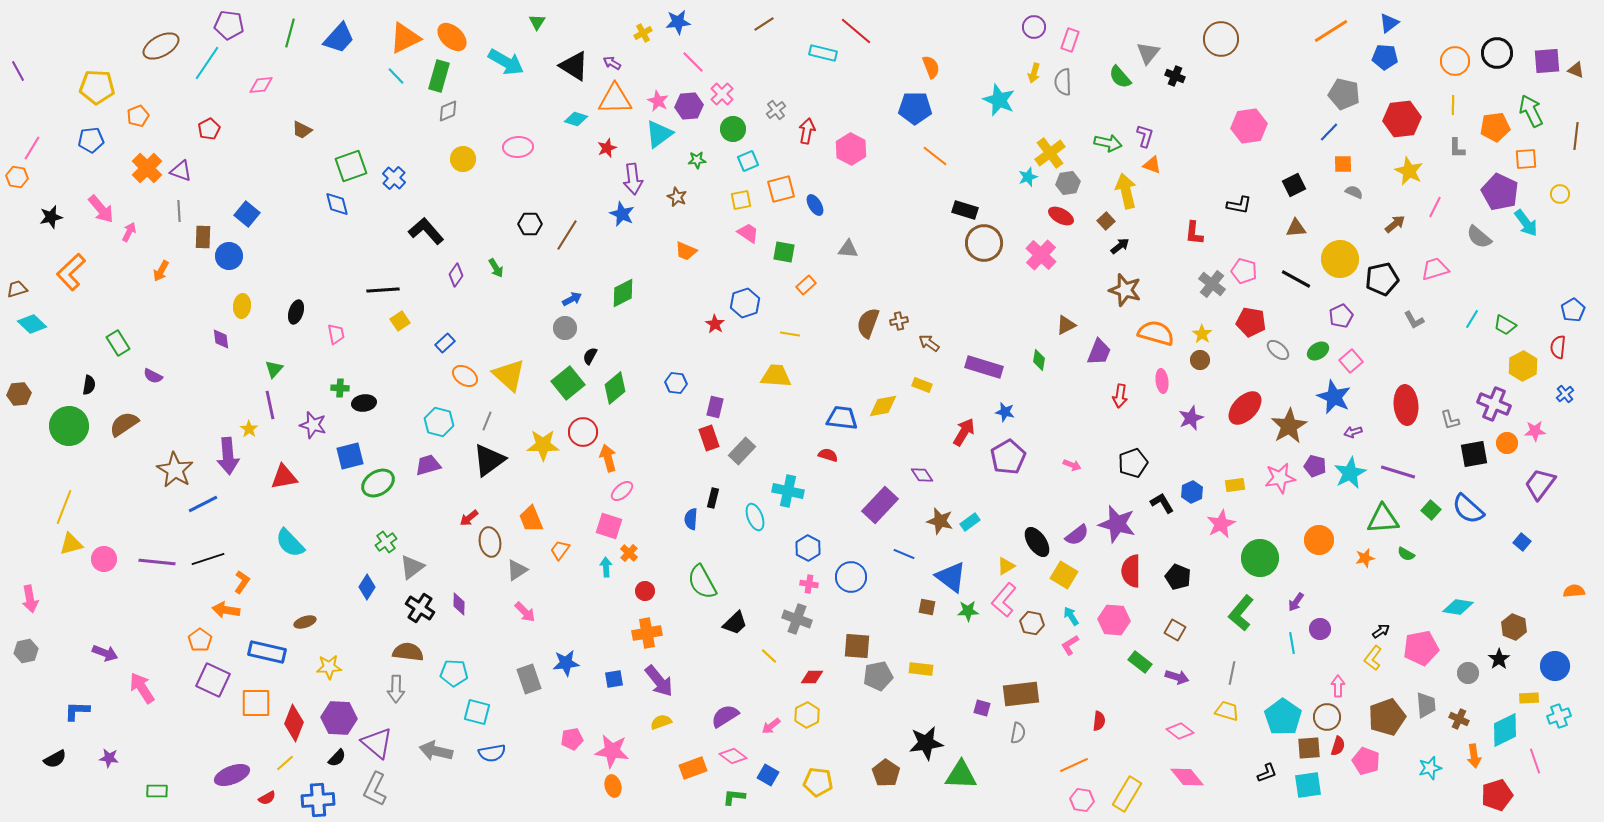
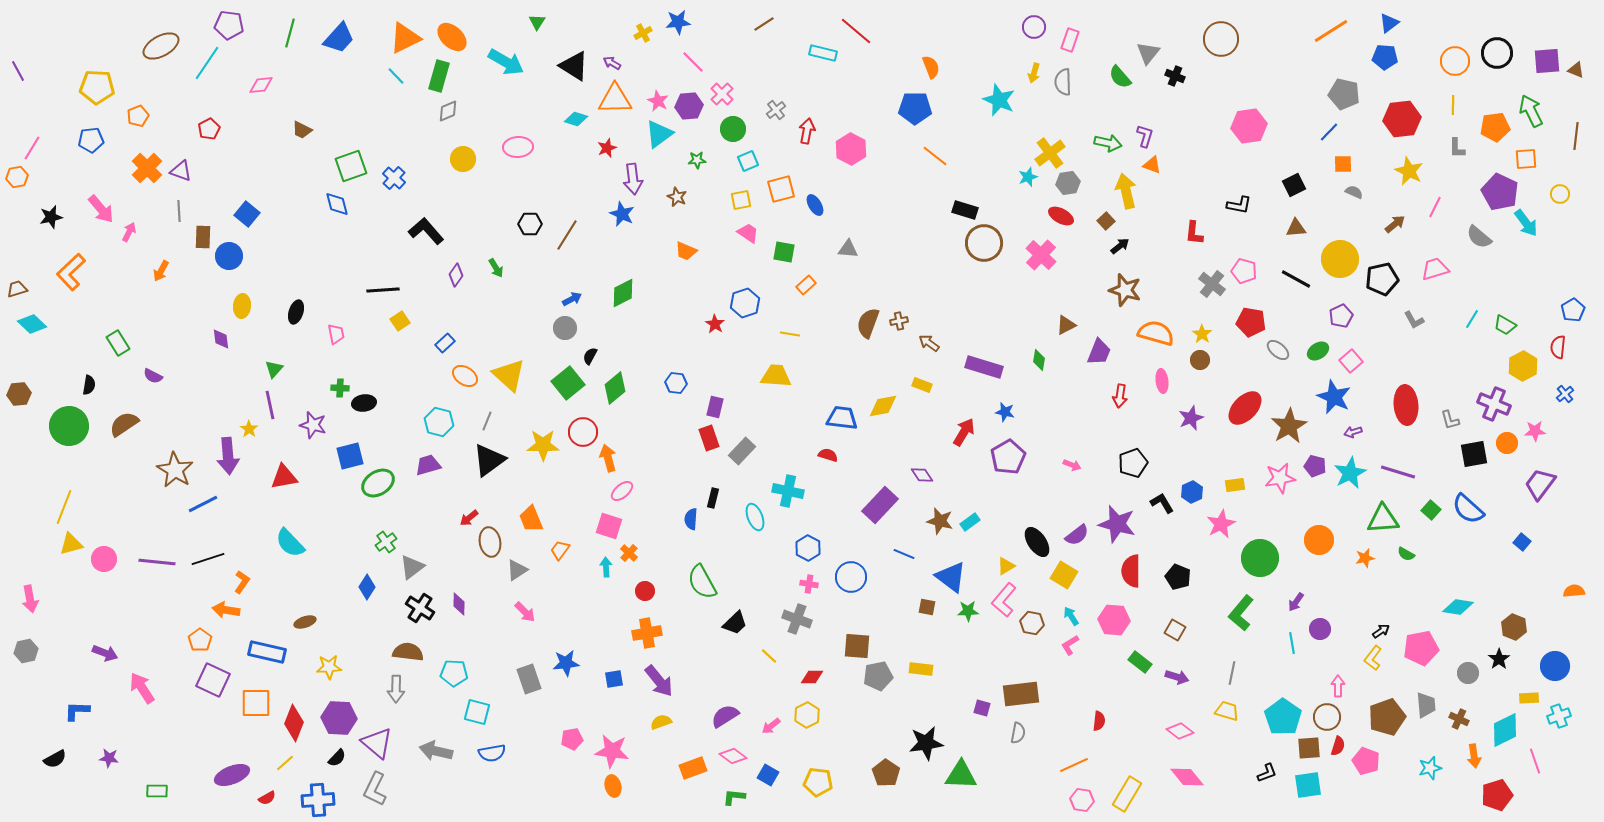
orange hexagon at (17, 177): rotated 20 degrees counterclockwise
